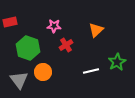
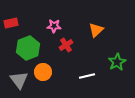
red rectangle: moved 1 px right, 1 px down
green hexagon: rotated 20 degrees clockwise
white line: moved 4 px left, 5 px down
